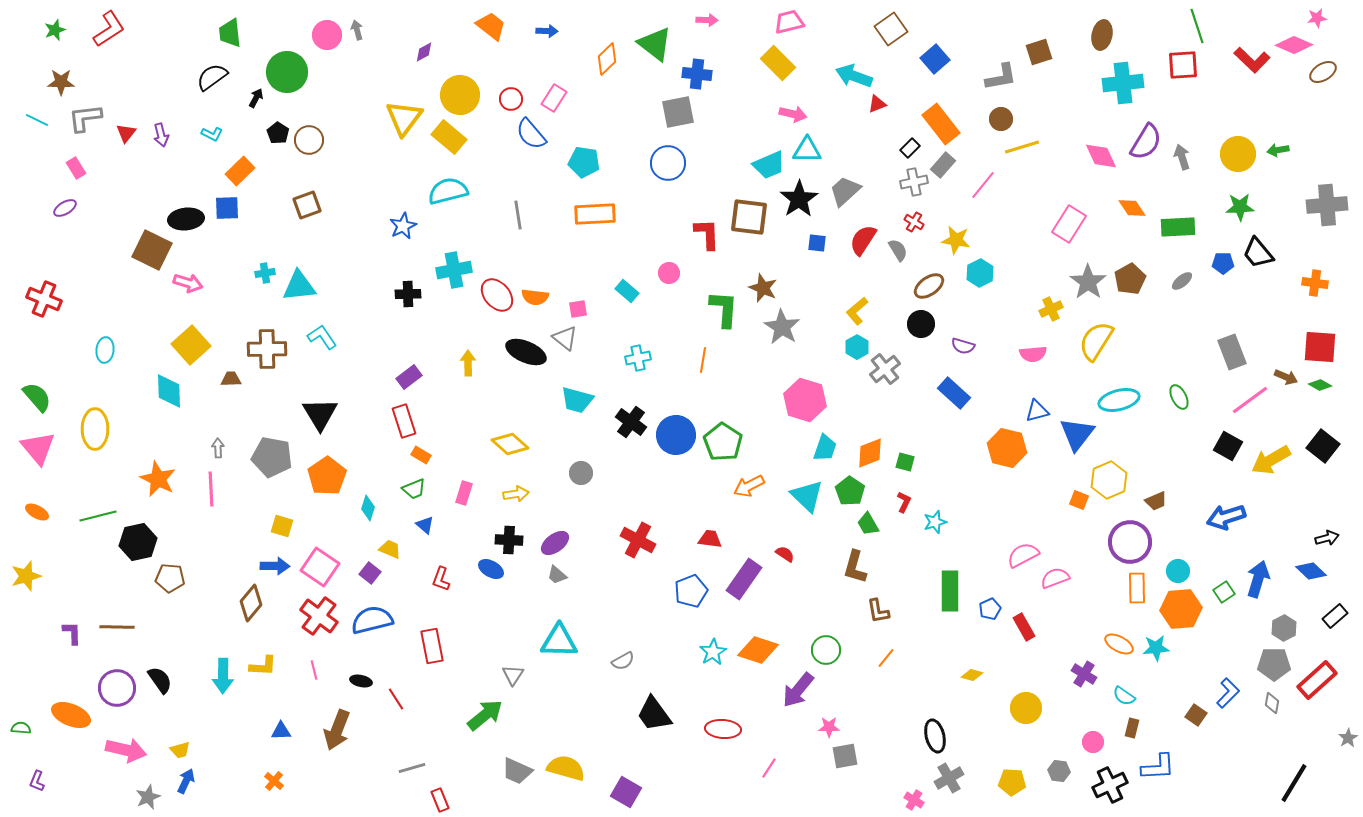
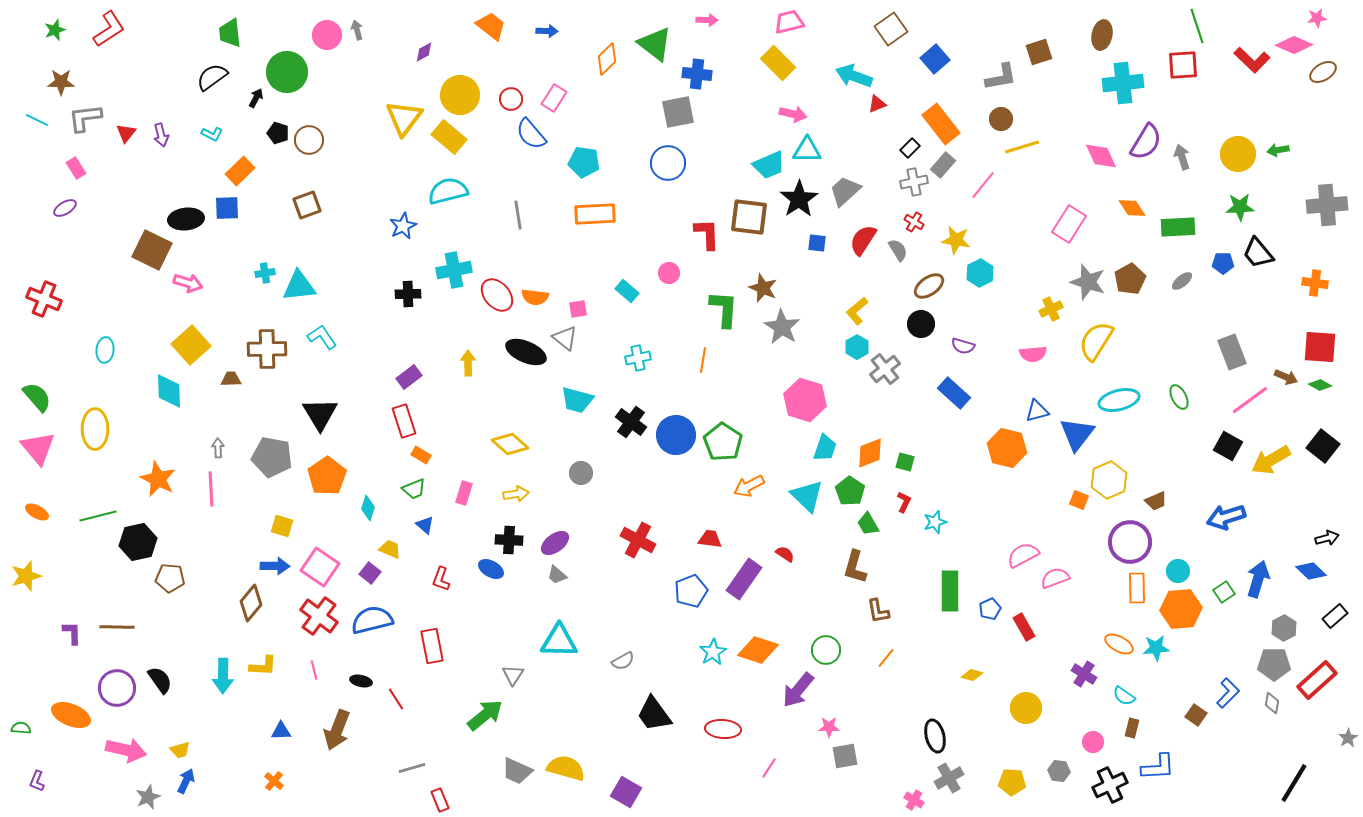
black pentagon at (278, 133): rotated 15 degrees counterclockwise
gray star at (1088, 282): rotated 18 degrees counterclockwise
